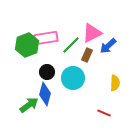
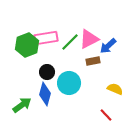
pink triangle: moved 3 px left, 6 px down
green line: moved 1 px left, 3 px up
brown rectangle: moved 6 px right, 6 px down; rotated 56 degrees clockwise
cyan circle: moved 4 px left, 5 px down
yellow semicircle: moved 6 px down; rotated 70 degrees counterclockwise
green arrow: moved 7 px left
red line: moved 2 px right, 2 px down; rotated 24 degrees clockwise
